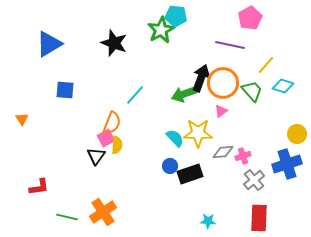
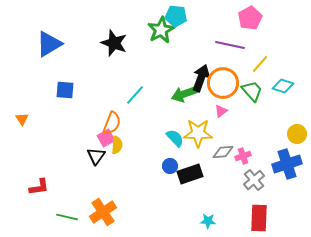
yellow line: moved 6 px left, 1 px up
